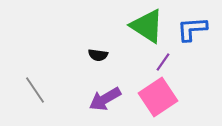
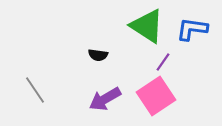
blue L-shape: rotated 12 degrees clockwise
pink square: moved 2 px left, 1 px up
